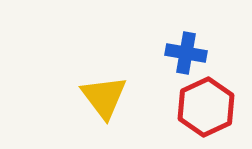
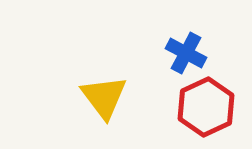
blue cross: rotated 18 degrees clockwise
